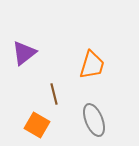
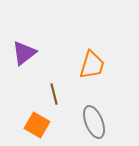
gray ellipse: moved 2 px down
